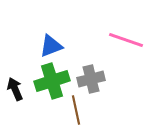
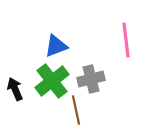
pink line: rotated 64 degrees clockwise
blue triangle: moved 5 px right
green cross: rotated 20 degrees counterclockwise
